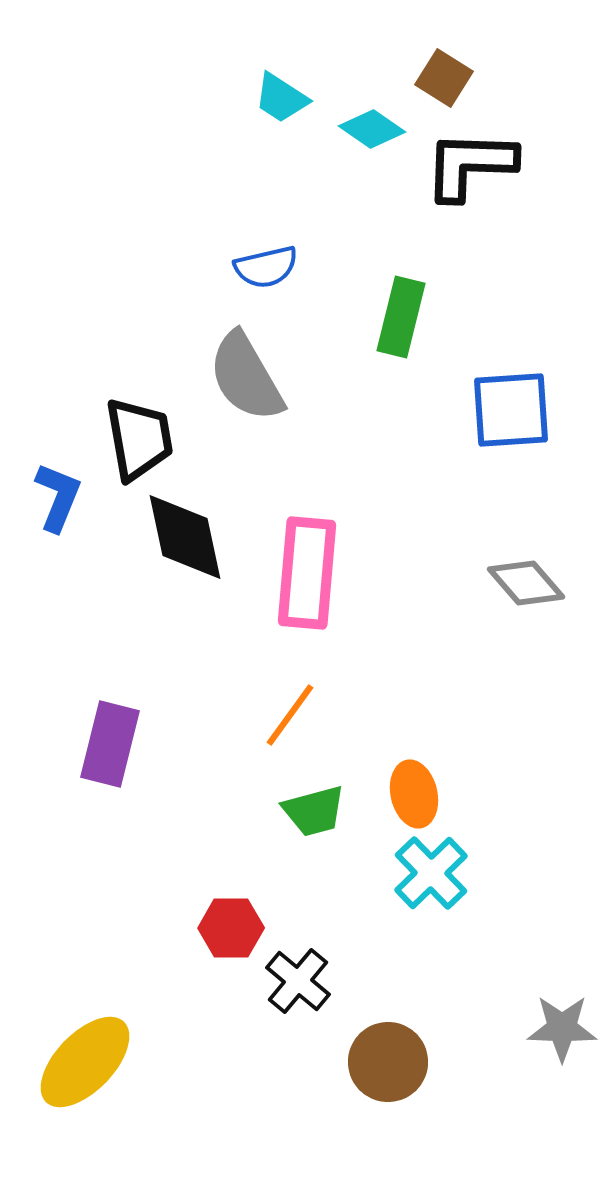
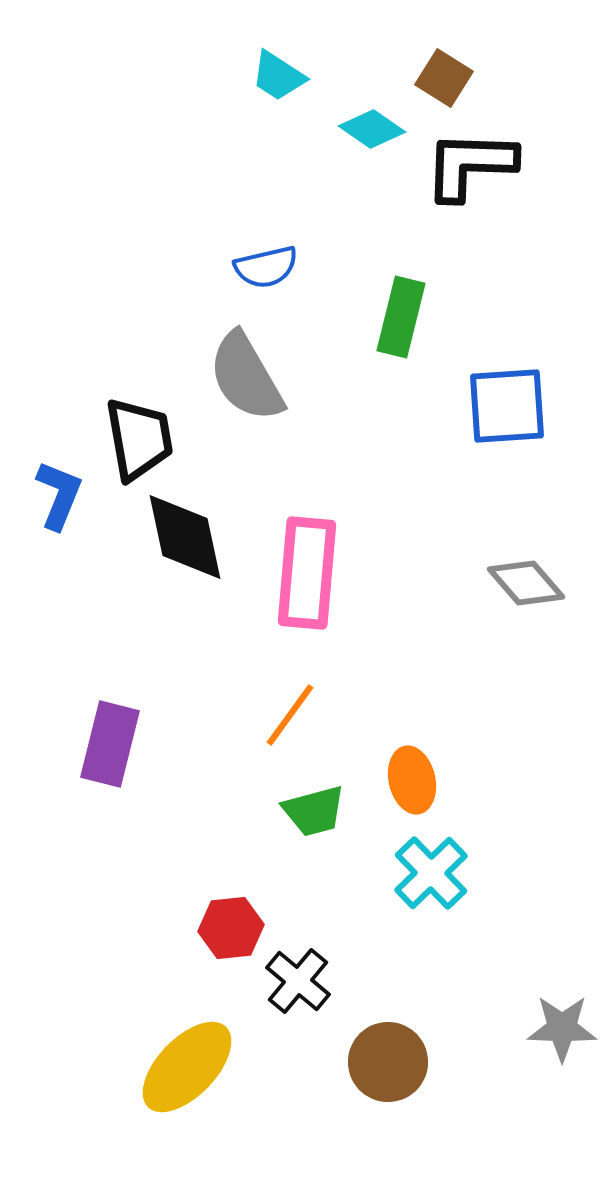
cyan trapezoid: moved 3 px left, 22 px up
blue square: moved 4 px left, 4 px up
blue L-shape: moved 1 px right, 2 px up
orange ellipse: moved 2 px left, 14 px up
red hexagon: rotated 6 degrees counterclockwise
yellow ellipse: moved 102 px right, 5 px down
